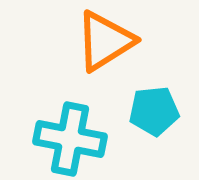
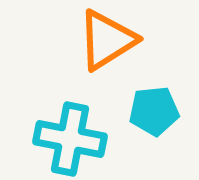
orange triangle: moved 2 px right, 1 px up
